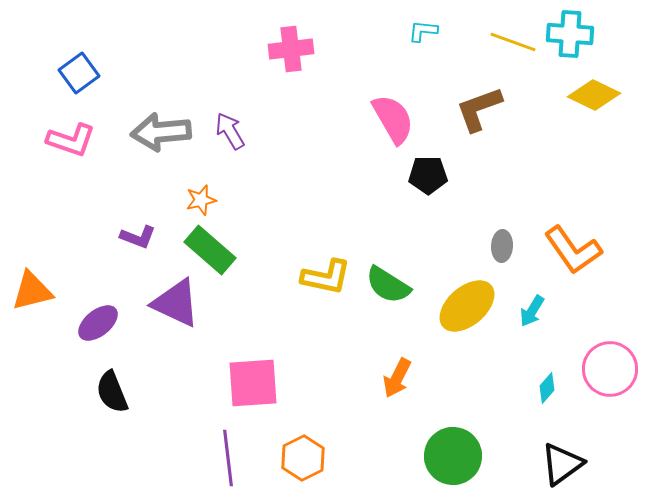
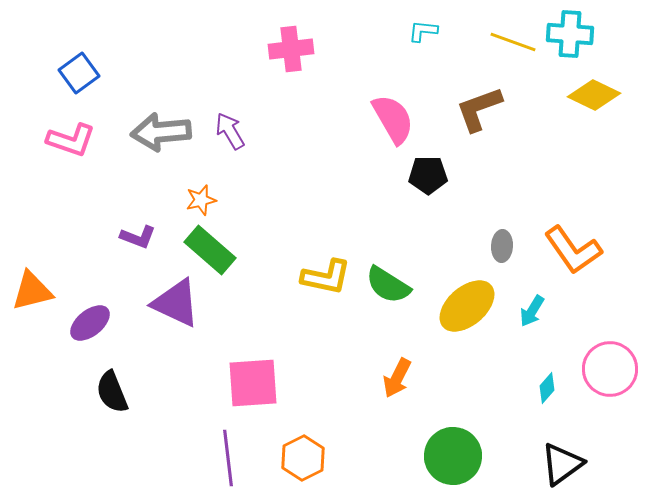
purple ellipse: moved 8 px left
